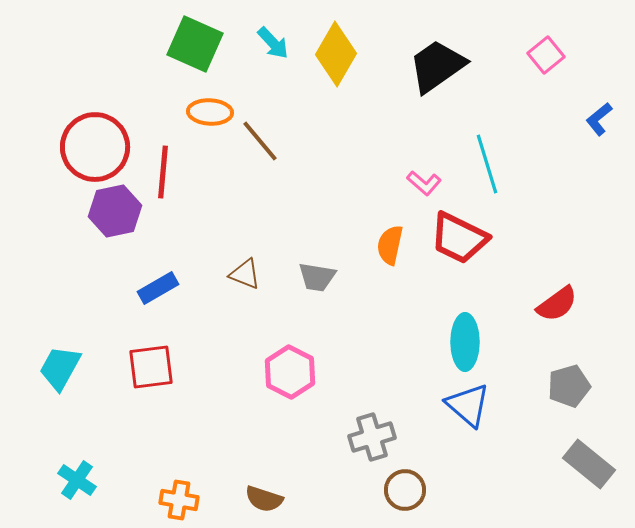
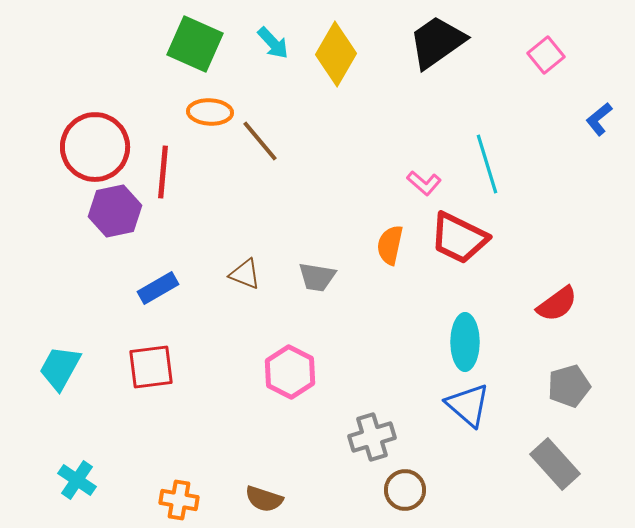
black trapezoid: moved 24 px up
gray rectangle: moved 34 px left; rotated 9 degrees clockwise
